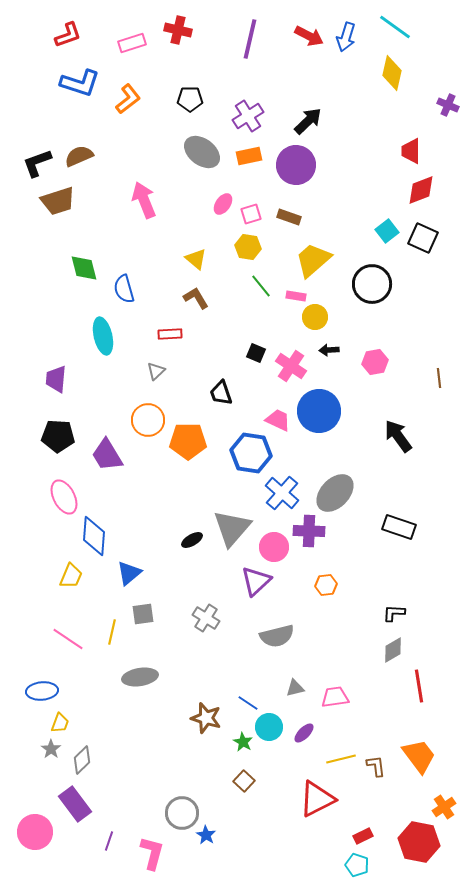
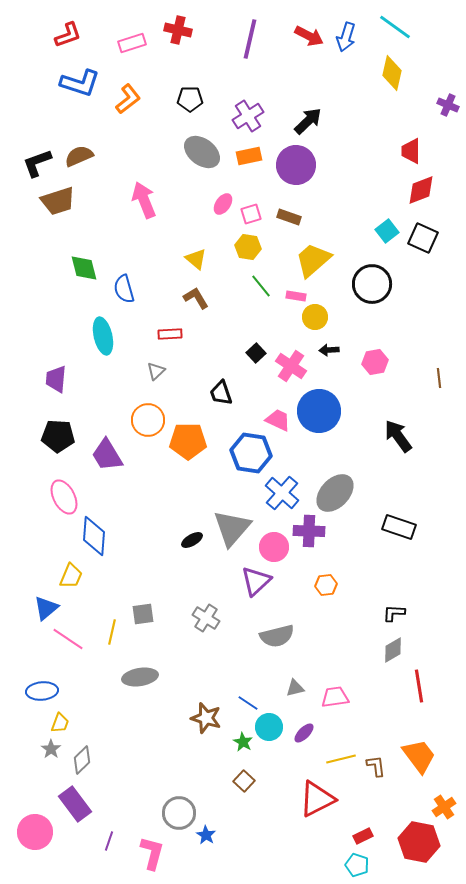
black square at (256, 353): rotated 24 degrees clockwise
blue triangle at (129, 573): moved 83 px left, 35 px down
gray circle at (182, 813): moved 3 px left
